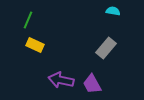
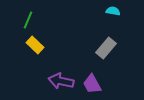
yellow rectangle: rotated 18 degrees clockwise
purple arrow: moved 1 px down
